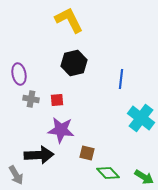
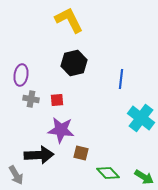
purple ellipse: moved 2 px right, 1 px down; rotated 20 degrees clockwise
brown square: moved 6 px left
